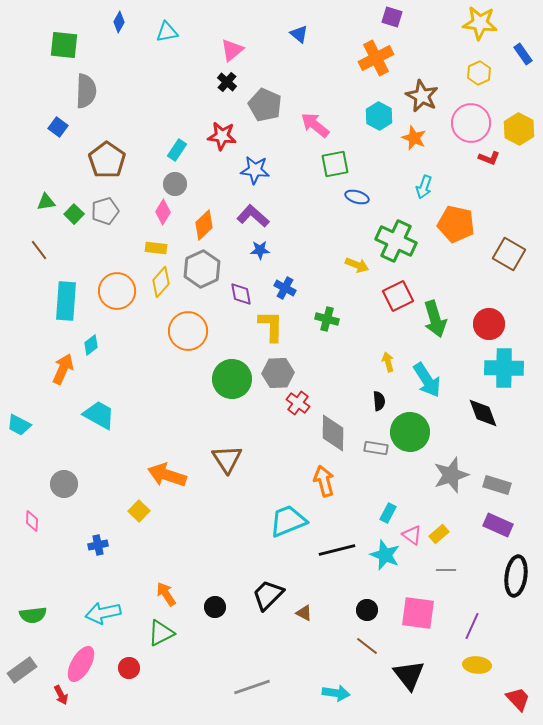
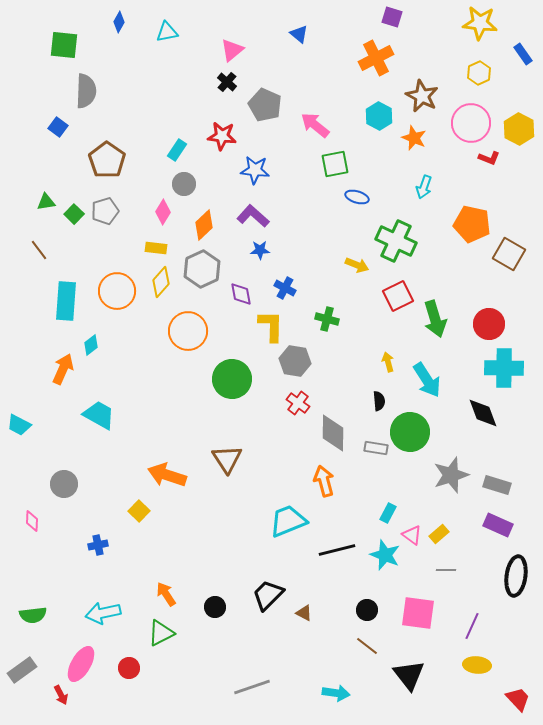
gray circle at (175, 184): moved 9 px right
orange pentagon at (456, 224): moved 16 px right
gray hexagon at (278, 373): moved 17 px right, 12 px up; rotated 12 degrees clockwise
